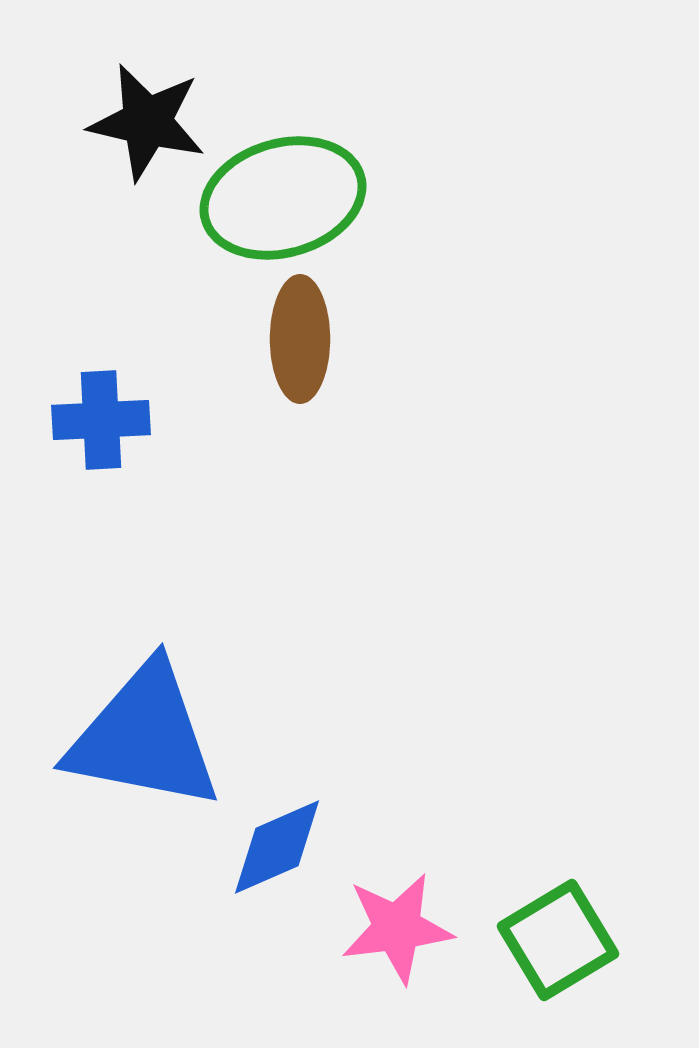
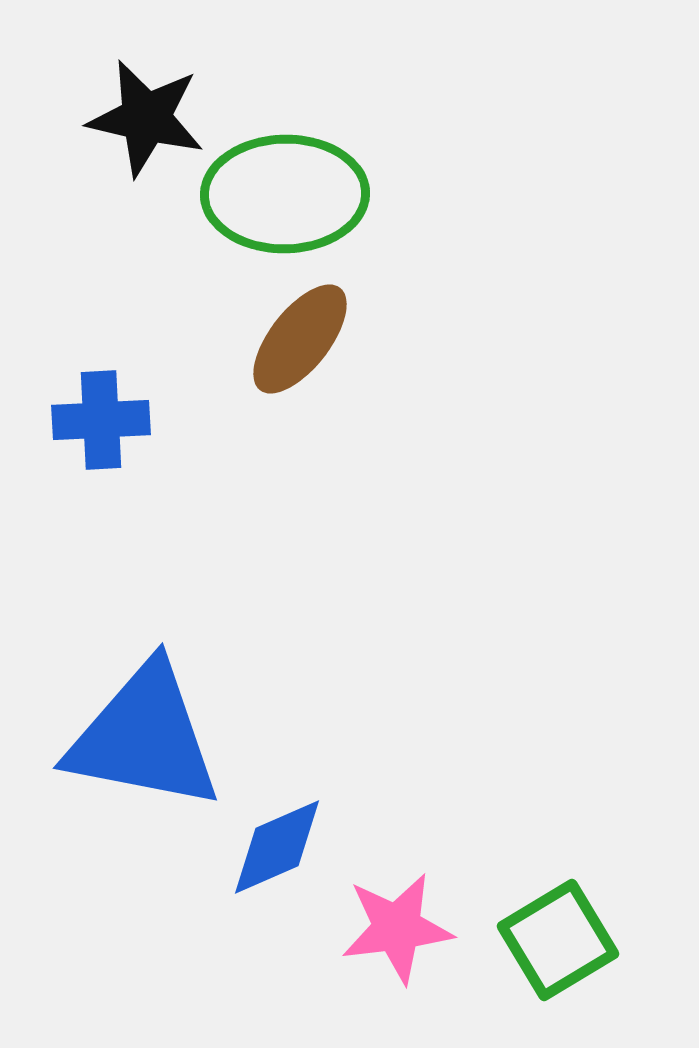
black star: moved 1 px left, 4 px up
green ellipse: moved 2 px right, 4 px up; rotated 15 degrees clockwise
brown ellipse: rotated 38 degrees clockwise
